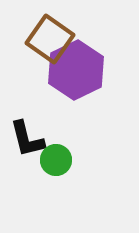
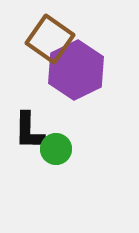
black L-shape: moved 2 px right, 8 px up; rotated 15 degrees clockwise
green circle: moved 11 px up
